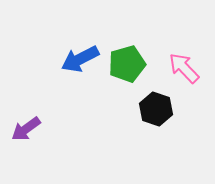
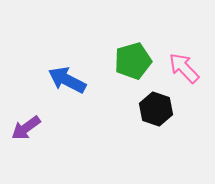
blue arrow: moved 13 px left, 21 px down; rotated 54 degrees clockwise
green pentagon: moved 6 px right, 3 px up
purple arrow: moved 1 px up
